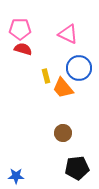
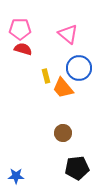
pink triangle: rotated 15 degrees clockwise
